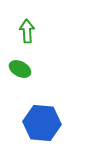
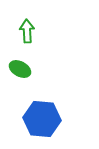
blue hexagon: moved 4 px up
